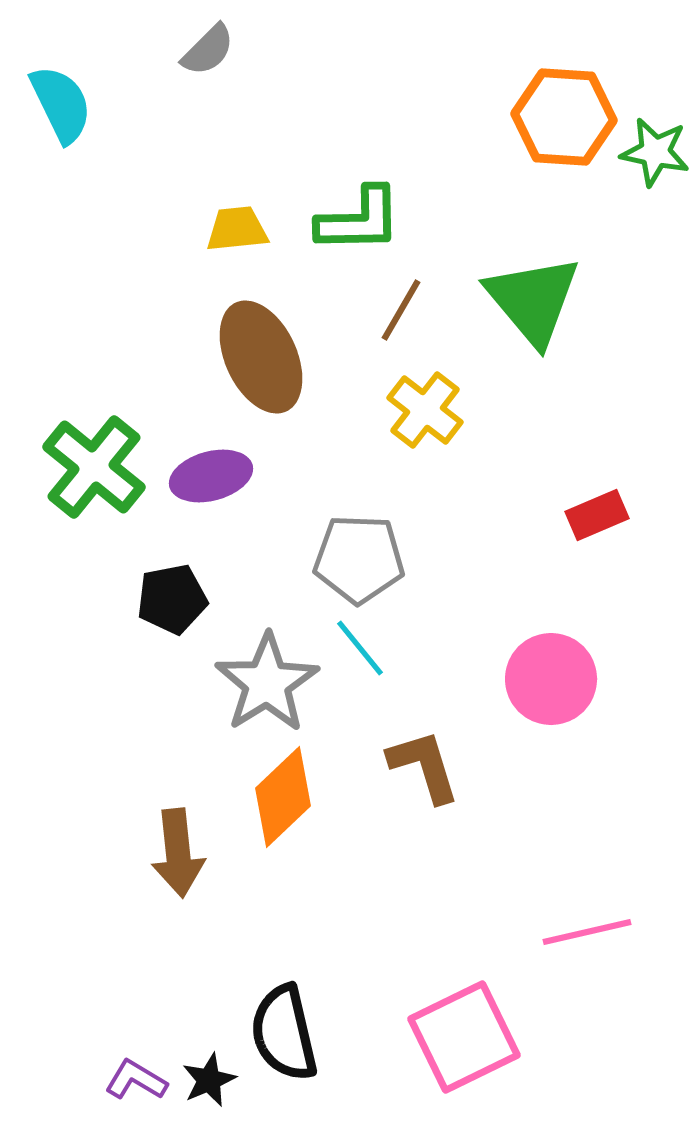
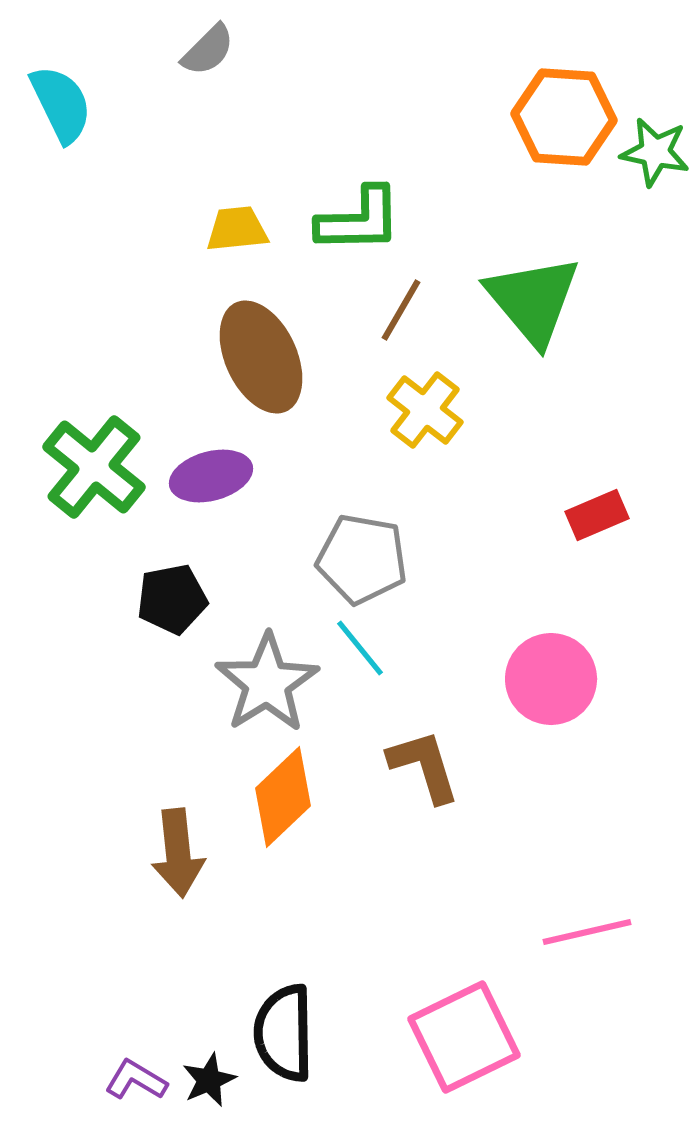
gray pentagon: moved 3 px right; rotated 8 degrees clockwise
black semicircle: rotated 12 degrees clockwise
